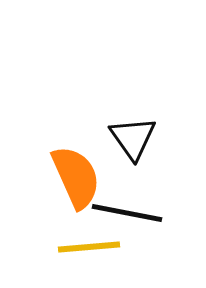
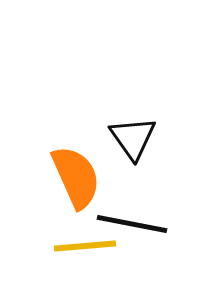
black line: moved 5 px right, 11 px down
yellow line: moved 4 px left, 1 px up
